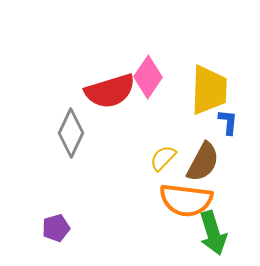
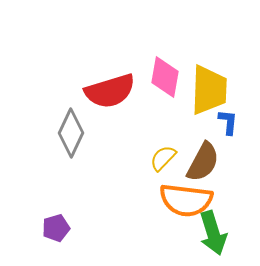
pink diamond: moved 17 px right; rotated 24 degrees counterclockwise
